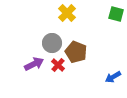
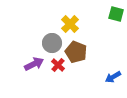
yellow cross: moved 3 px right, 11 px down
